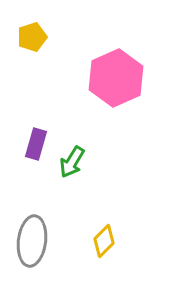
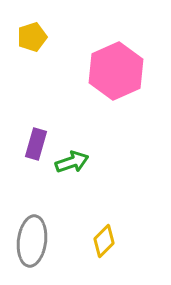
pink hexagon: moved 7 px up
green arrow: rotated 140 degrees counterclockwise
